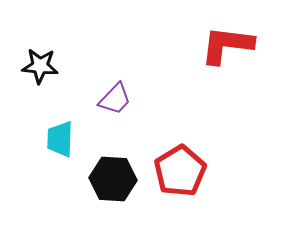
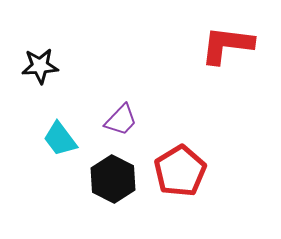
black star: rotated 9 degrees counterclockwise
purple trapezoid: moved 6 px right, 21 px down
cyan trapezoid: rotated 39 degrees counterclockwise
black hexagon: rotated 24 degrees clockwise
